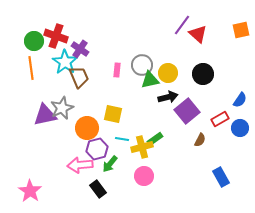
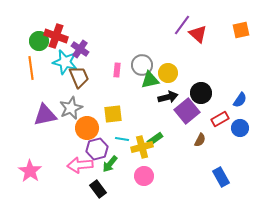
green circle: moved 5 px right
cyan star: rotated 20 degrees counterclockwise
black circle: moved 2 px left, 19 px down
gray star: moved 9 px right
yellow square: rotated 18 degrees counterclockwise
pink star: moved 20 px up
